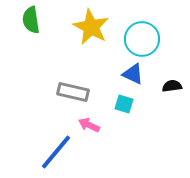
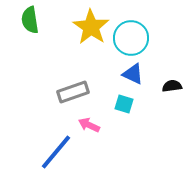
green semicircle: moved 1 px left
yellow star: rotated 6 degrees clockwise
cyan circle: moved 11 px left, 1 px up
gray rectangle: rotated 32 degrees counterclockwise
